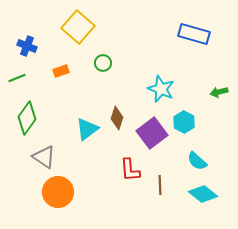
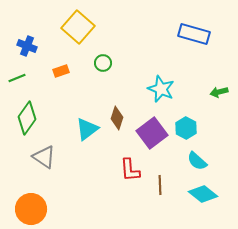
cyan hexagon: moved 2 px right, 6 px down
orange circle: moved 27 px left, 17 px down
